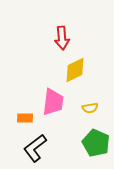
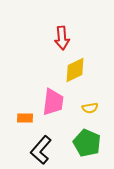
green pentagon: moved 9 px left
black L-shape: moved 6 px right, 2 px down; rotated 12 degrees counterclockwise
